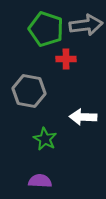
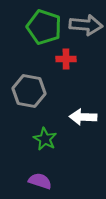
gray arrow: rotated 12 degrees clockwise
green pentagon: moved 2 px left, 2 px up
purple semicircle: rotated 15 degrees clockwise
